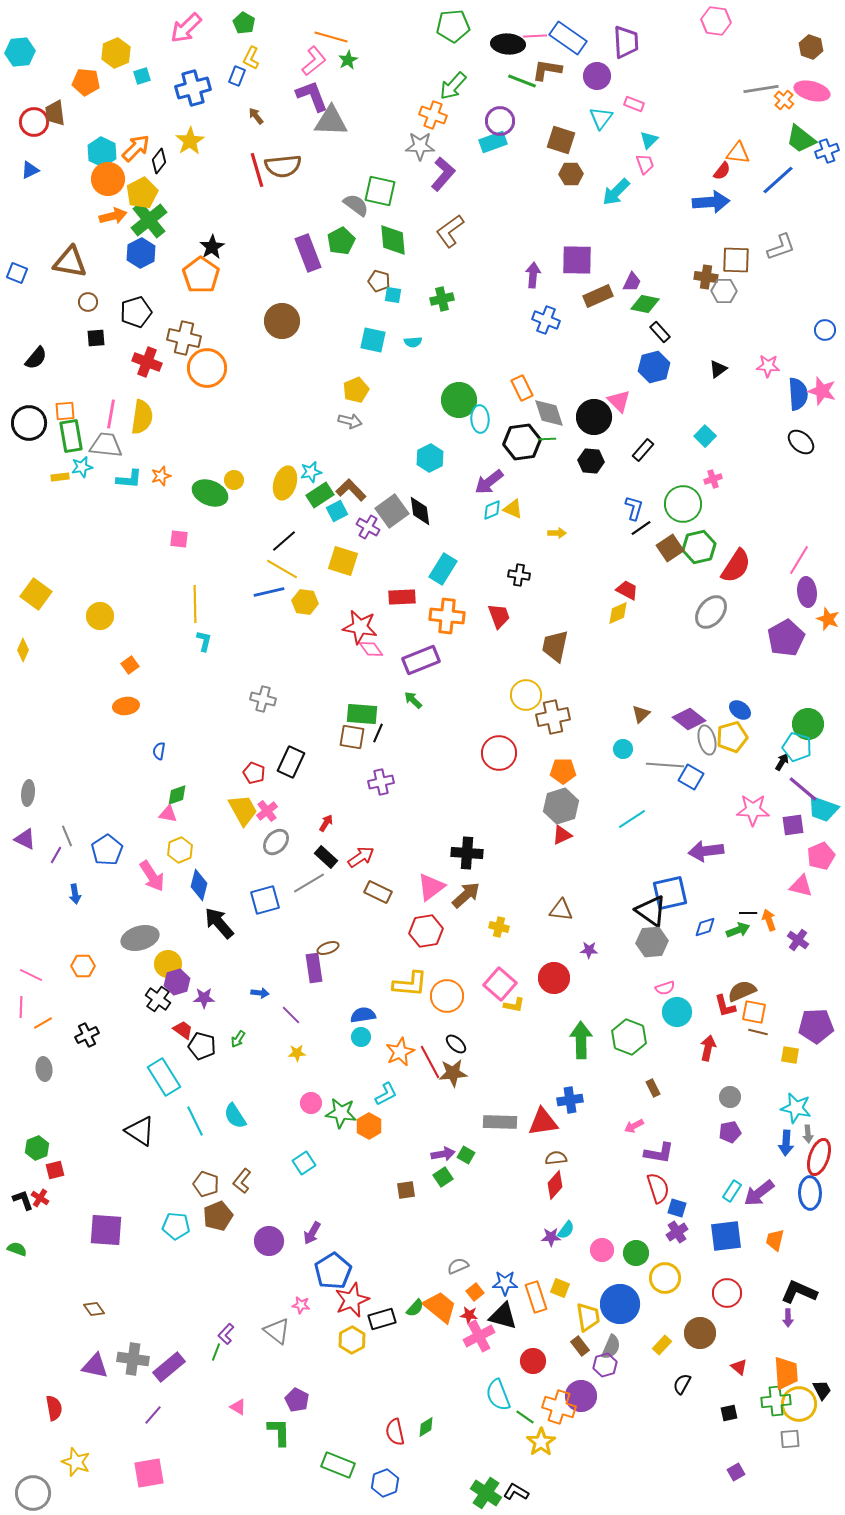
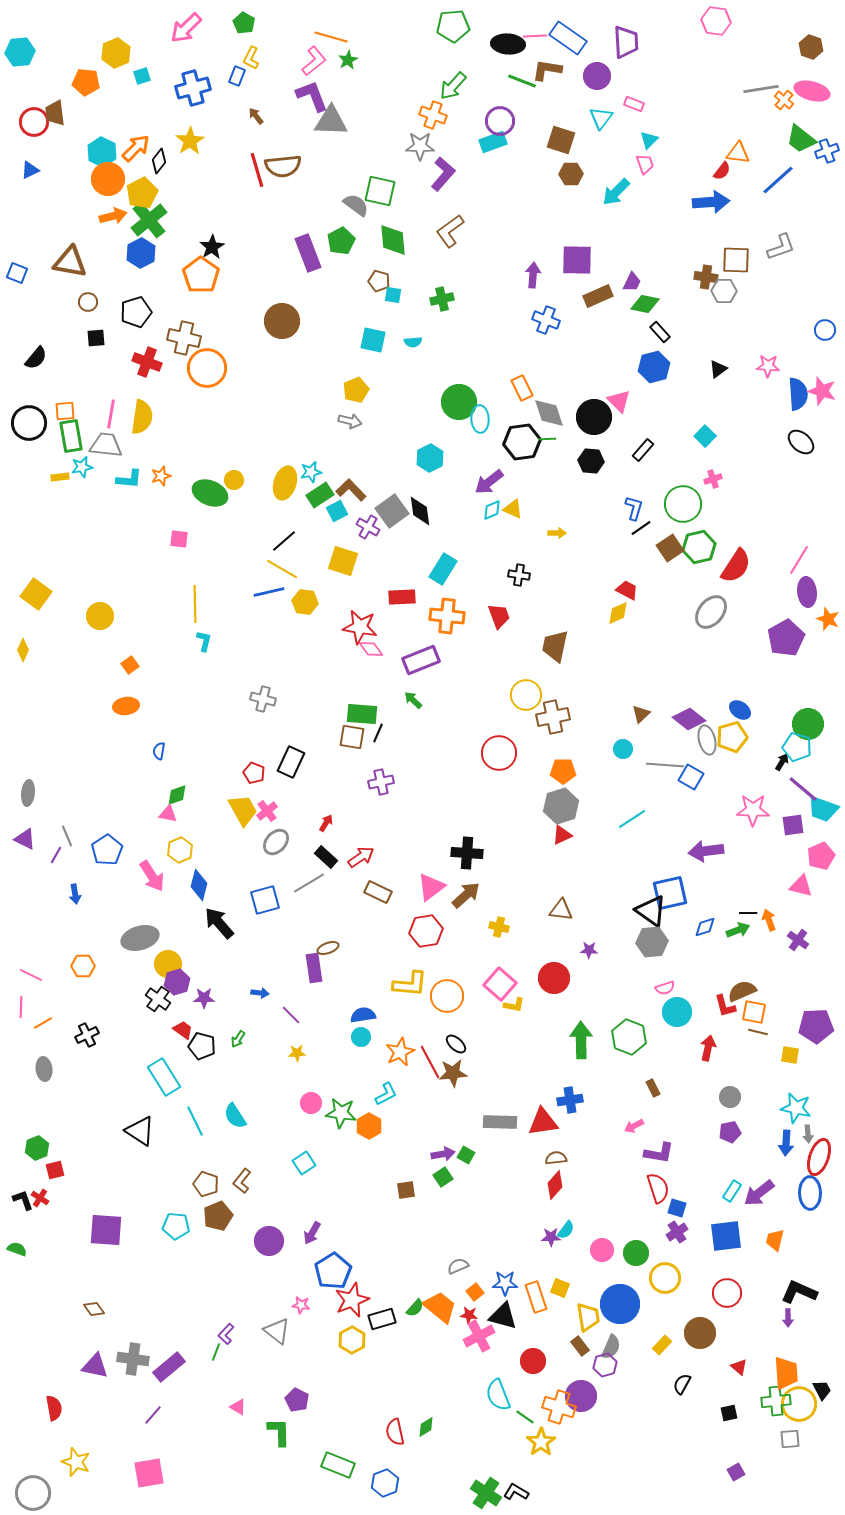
green circle at (459, 400): moved 2 px down
